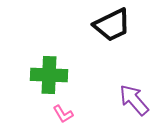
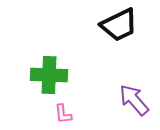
black trapezoid: moved 7 px right
pink L-shape: rotated 25 degrees clockwise
